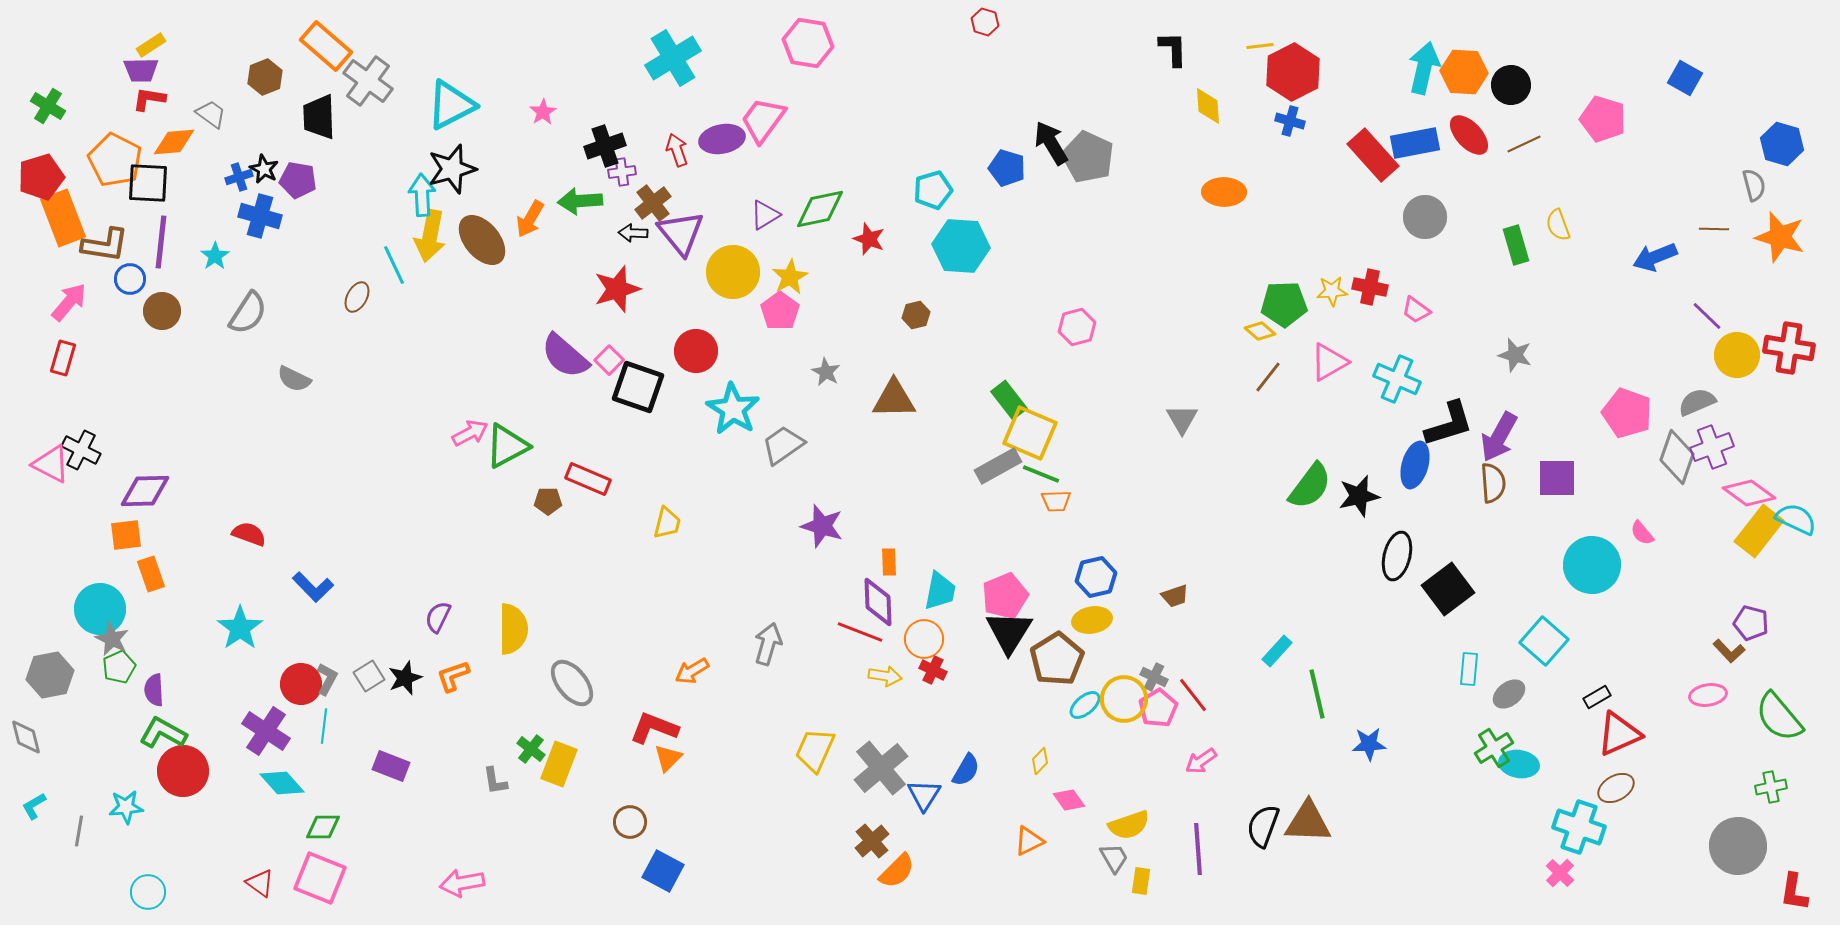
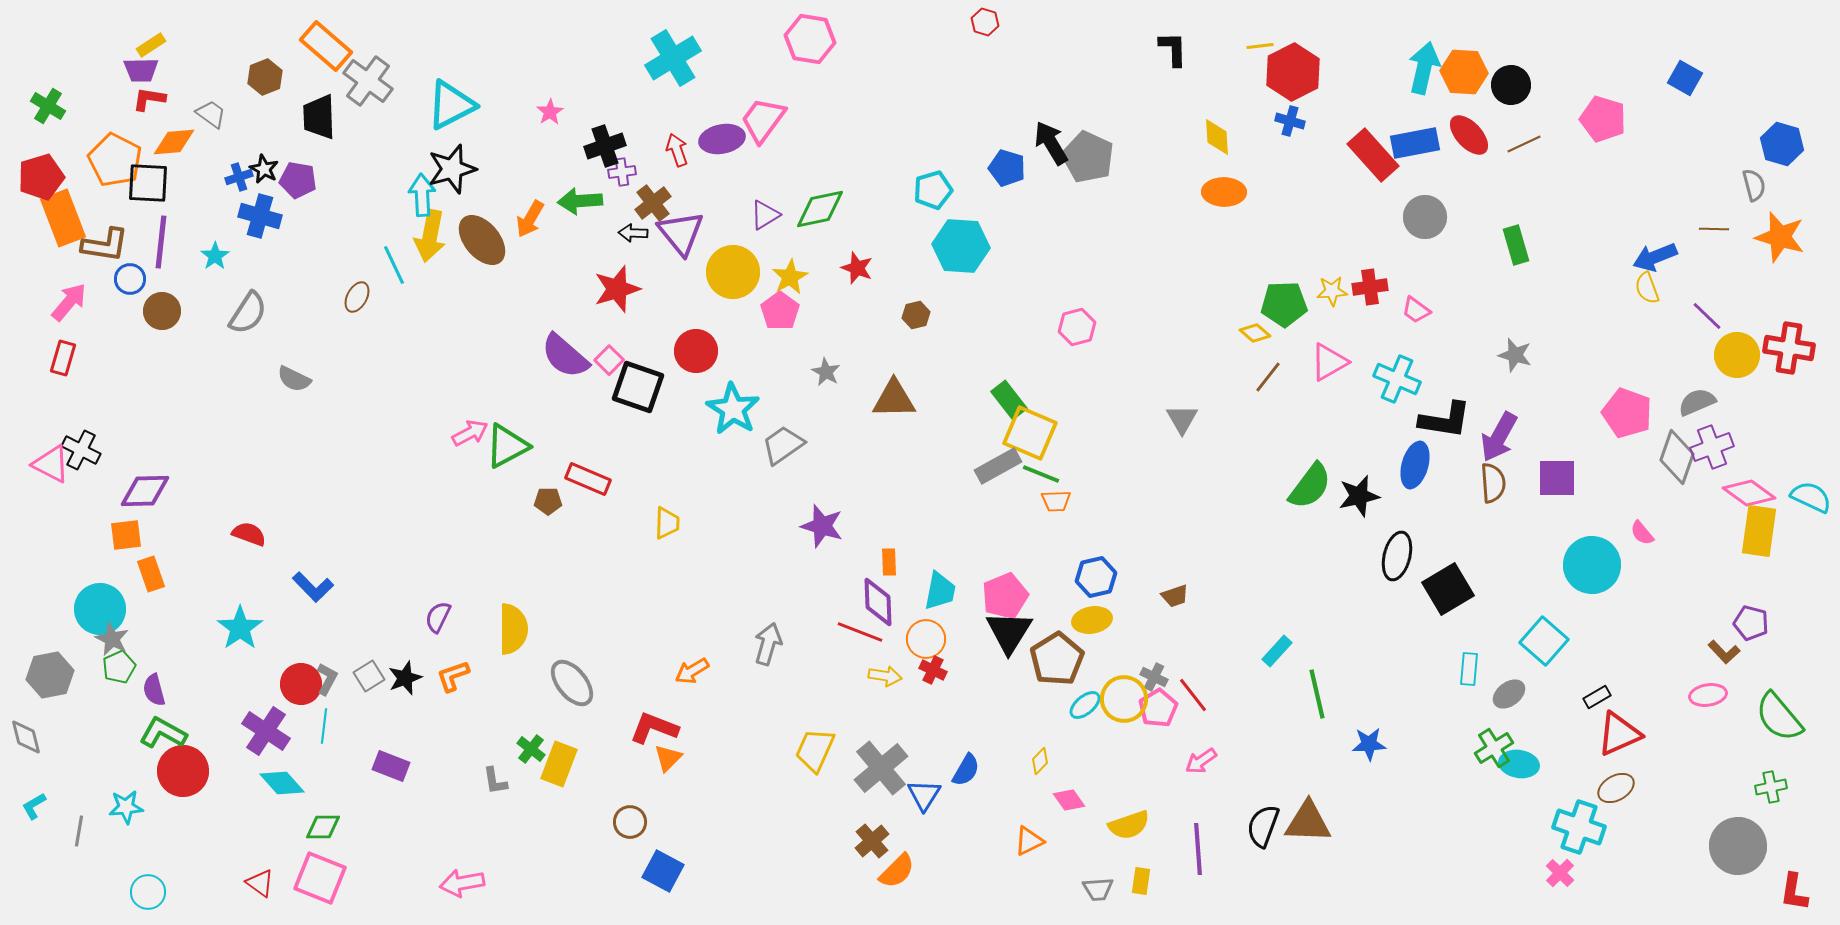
pink hexagon at (808, 43): moved 2 px right, 4 px up
yellow diamond at (1208, 106): moved 9 px right, 31 px down
pink star at (543, 112): moved 7 px right
yellow semicircle at (1558, 225): moved 89 px right, 63 px down
red star at (869, 239): moved 12 px left, 29 px down
red cross at (1370, 287): rotated 20 degrees counterclockwise
yellow diamond at (1260, 331): moved 5 px left, 2 px down
black L-shape at (1449, 424): moved 4 px left, 4 px up; rotated 26 degrees clockwise
cyan semicircle at (1796, 519): moved 15 px right, 22 px up
yellow trapezoid at (667, 523): rotated 12 degrees counterclockwise
yellow rectangle at (1759, 531): rotated 30 degrees counterclockwise
black square at (1448, 589): rotated 6 degrees clockwise
orange circle at (924, 639): moved 2 px right
brown L-shape at (1729, 651): moved 5 px left, 1 px down
purple semicircle at (154, 690): rotated 12 degrees counterclockwise
gray trapezoid at (1114, 858): moved 16 px left, 31 px down; rotated 116 degrees clockwise
